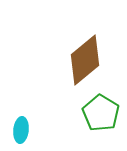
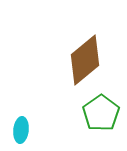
green pentagon: rotated 6 degrees clockwise
